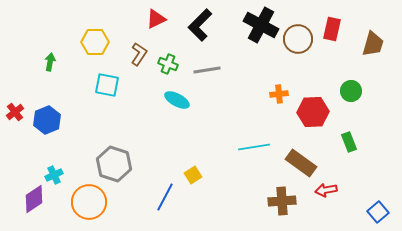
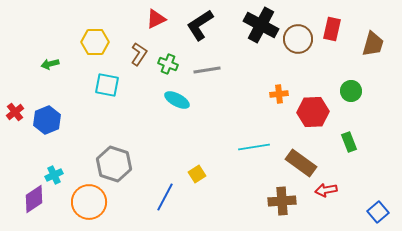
black L-shape: rotated 12 degrees clockwise
green arrow: moved 2 px down; rotated 114 degrees counterclockwise
yellow square: moved 4 px right, 1 px up
